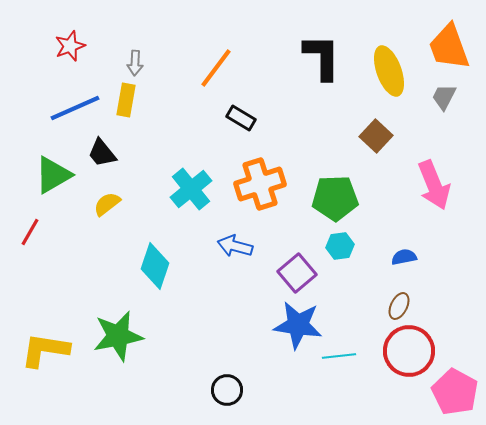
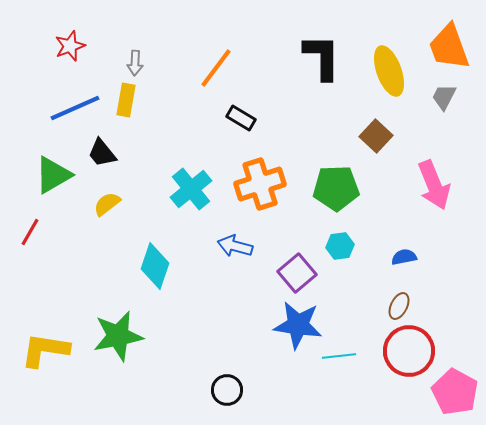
green pentagon: moved 1 px right, 10 px up
